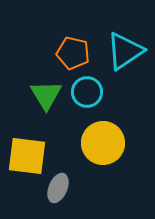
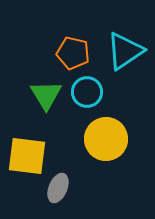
yellow circle: moved 3 px right, 4 px up
